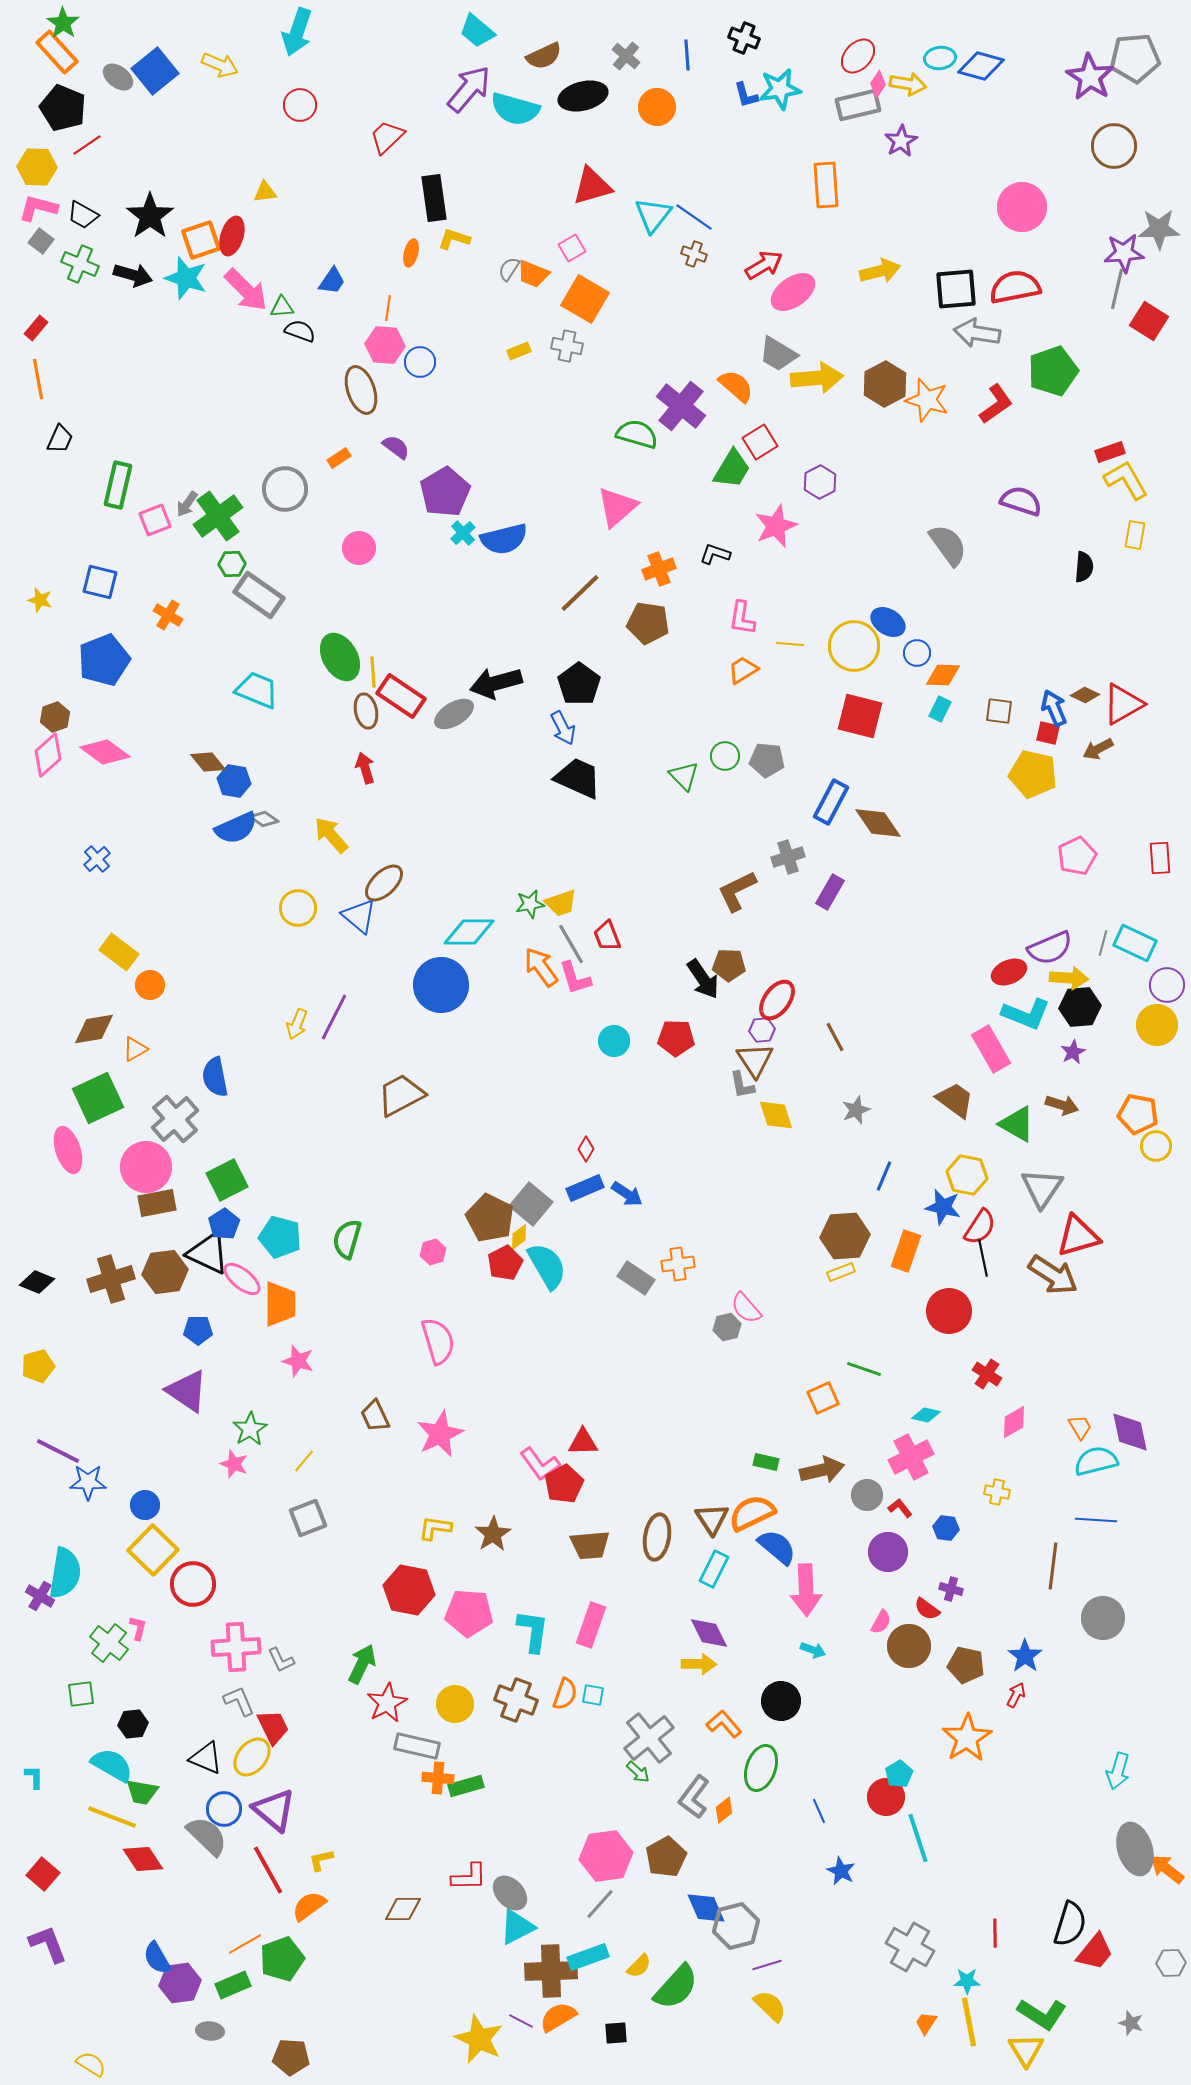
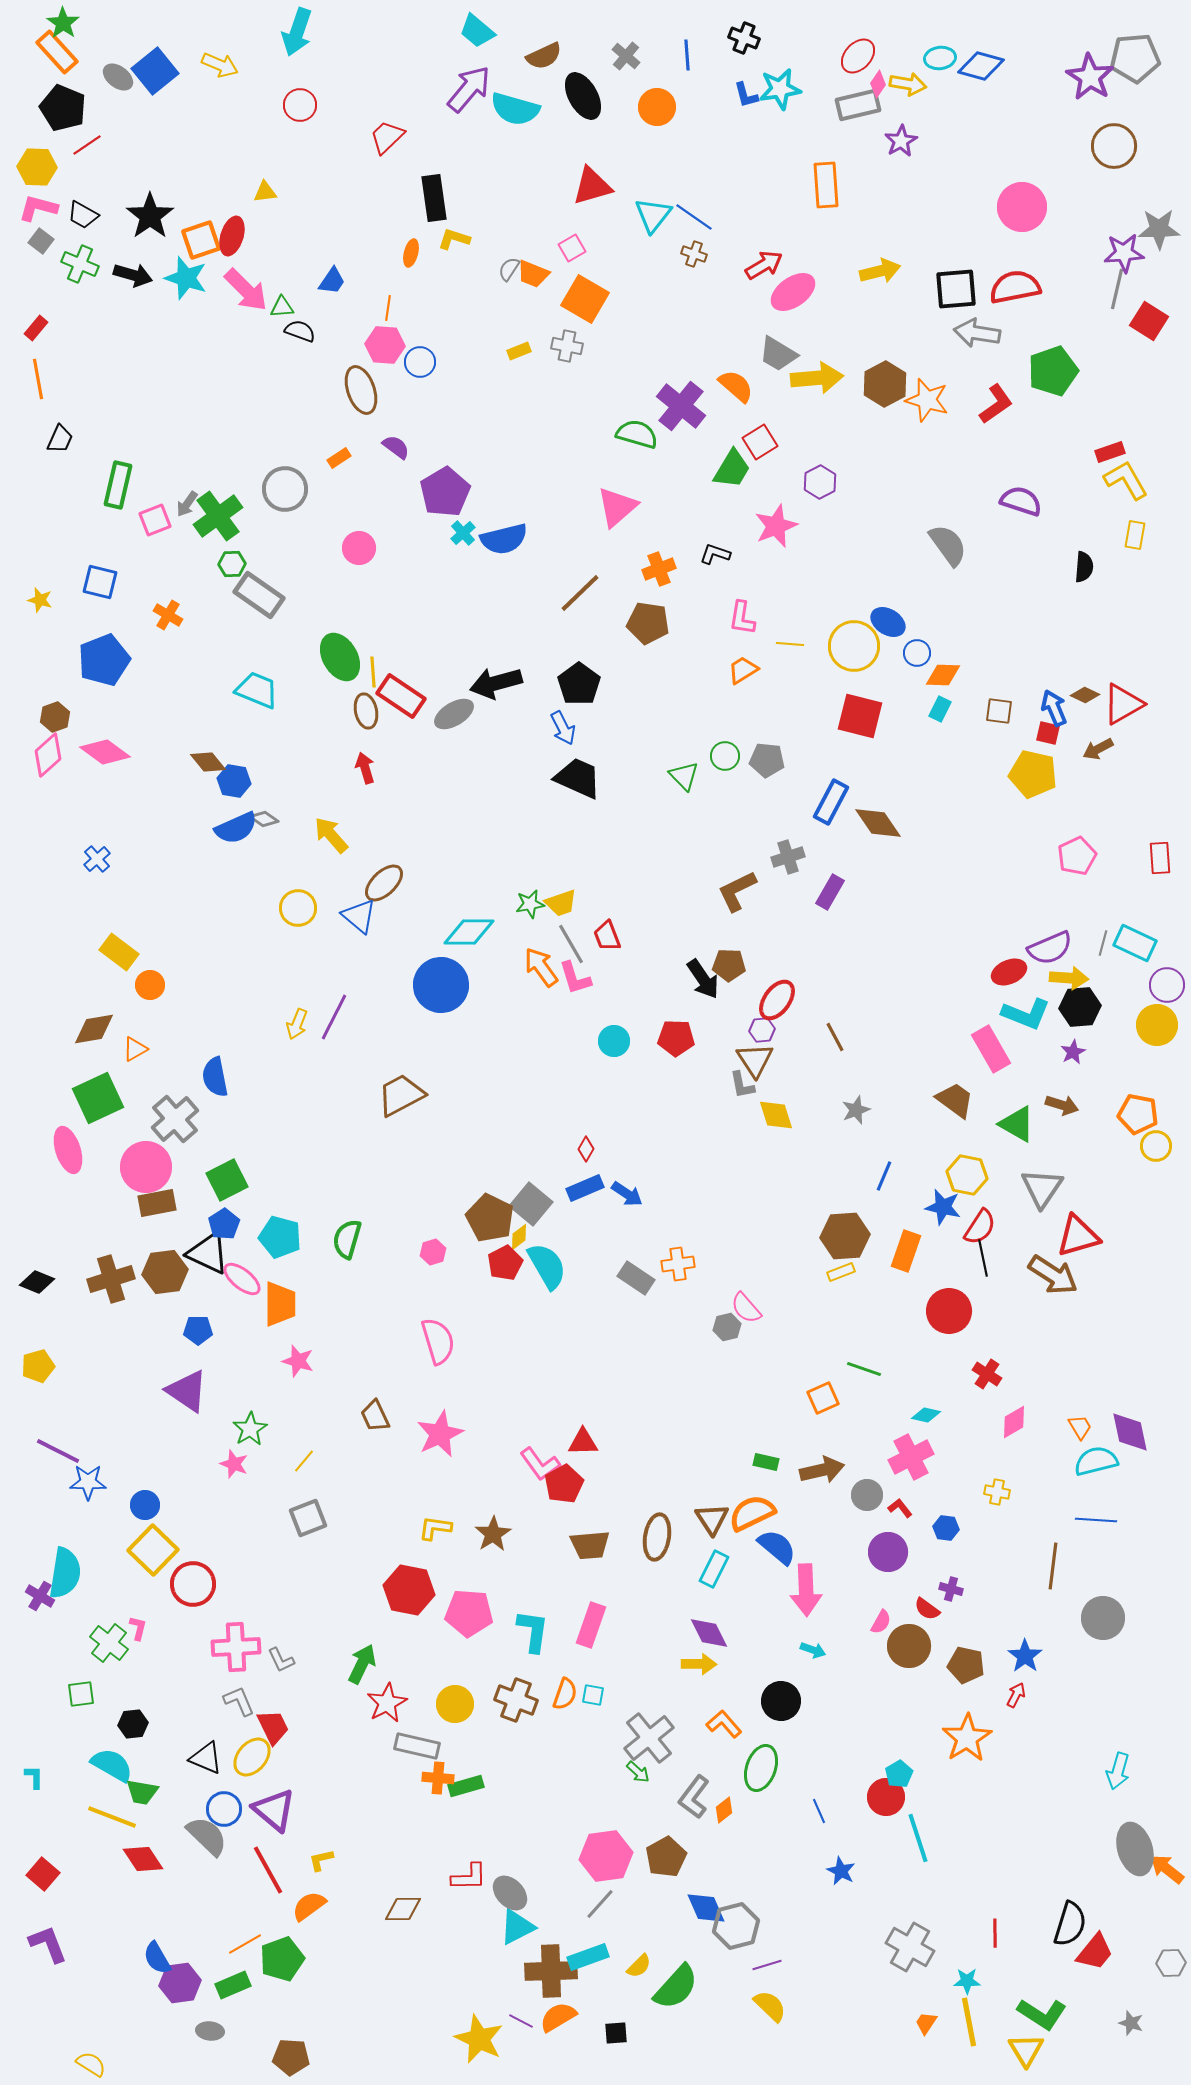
black ellipse at (583, 96): rotated 75 degrees clockwise
